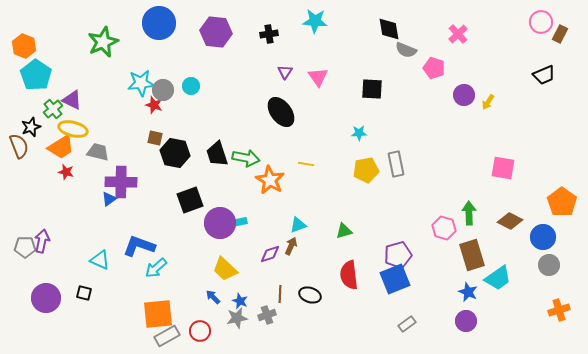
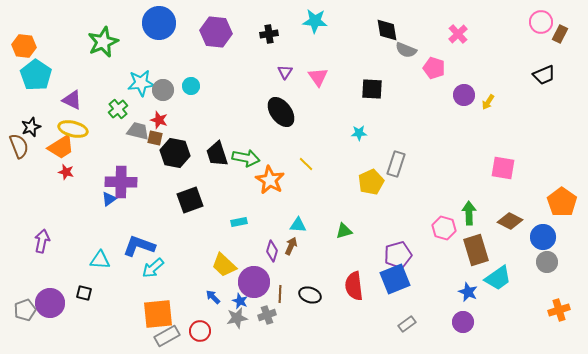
black diamond at (389, 29): moved 2 px left, 1 px down
orange hexagon at (24, 46): rotated 15 degrees counterclockwise
red star at (154, 105): moved 5 px right, 15 px down
green cross at (53, 109): moved 65 px right
gray trapezoid at (98, 152): moved 40 px right, 21 px up
yellow line at (306, 164): rotated 35 degrees clockwise
gray rectangle at (396, 164): rotated 30 degrees clockwise
yellow pentagon at (366, 170): moved 5 px right, 12 px down; rotated 15 degrees counterclockwise
purple circle at (220, 223): moved 34 px right, 59 px down
cyan triangle at (298, 225): rotated 24 degrees clockwise
gray pentagon at (25, 247): moved 63 px down; rotated 20 degrees counterclockwise
purple diamond at (270, 254): moved 2 px right, 3 px up; rotated 55 degrees counterclockwise
brown rectangle at (472, 255): moved 4 px right, 5 px up
cyan triangle at (100, 260): rotated 20 degrees counterclockwise
gray circle at (549, 265): moved 2 px left, 3 px up
cyan arrow at (156, 268): moved 3 px left
yellow trapezoid at (225, 269): moved 1 px left, 4 px up
red semicircle at (349, 275): moved 5 px right, 11 px down
purple circle at (46, 298): moved 4 px right, 5 px down
purple circle at (466, 321): moved 3 px left, 1 px down
